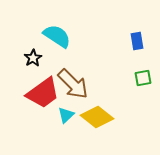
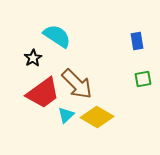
green square: moved 1 px down
brown arrow: moved 4 px right
yellow diamond: rotated 8 degrees counterclockwise
